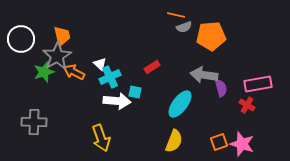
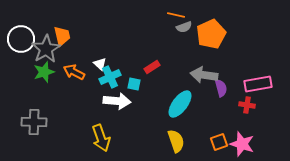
orange pentagon: moved 2 px up; rotated 20 degrees counterclockwise
gray star: moved 11 px left, 7 px up
cyan square: moved 1 px left, 8 px up
red cross: rotated 21 degrees counterclockwise
yellow semicircle: moved 2 px right; rotated 40 degrees counterclockwise
